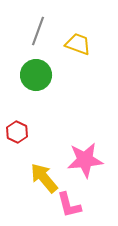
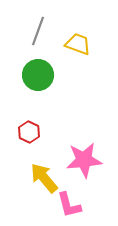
green circle: moved 2 px right
red hexagon: moved 12 px right
pink star: moved 1 px left
